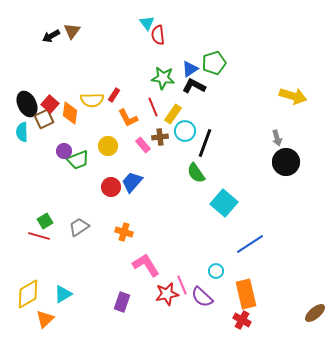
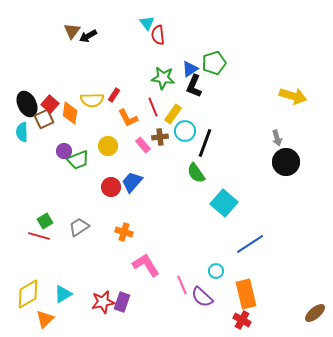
black arrow at (51, 36): moved 37 px right
black L-shape at (194, 86): rotated 95 degrees counterclockwise
red star at (167, 294): moved 64 px left, 8 px down
